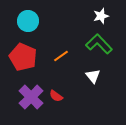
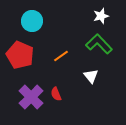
cyan circle: moved 4 px right
red pentagon: moved 3 px left, 2 px up
white triangle: moved 2 px left
red semicircle: moved 2 px up; rotated 32 degrees clockwise
